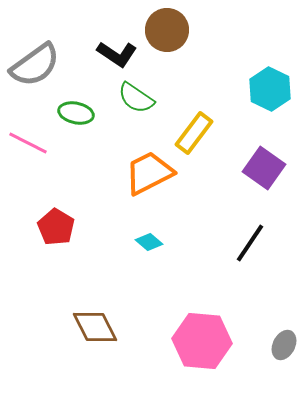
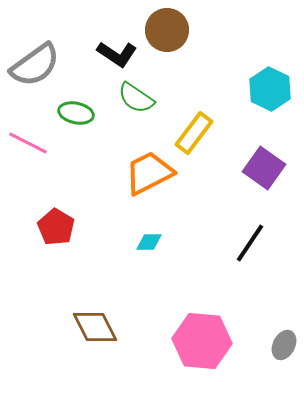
cyan diamond: rotated 40 degrees counterclockwise
